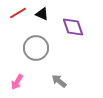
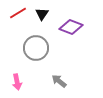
black triangle: rotated 40 degrees clockwise
purple diamond: moved 2 px left; rotated 50 degrees counterclockwise
pink arrow: rotated 42 degrees counterclockwise
